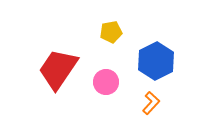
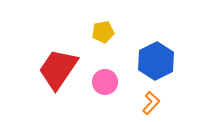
yellow pentagon: moved 8 px left
pink circle: moved 1 px left
